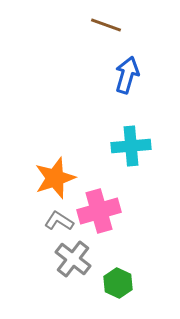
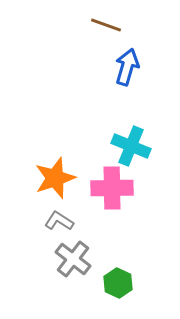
blue arrow: moved 8 px up
cyan cross: rotated 27 degrees clockwise
pink cross: moved 13 px right, 23 px up; rotated 15 degrees clockwise
